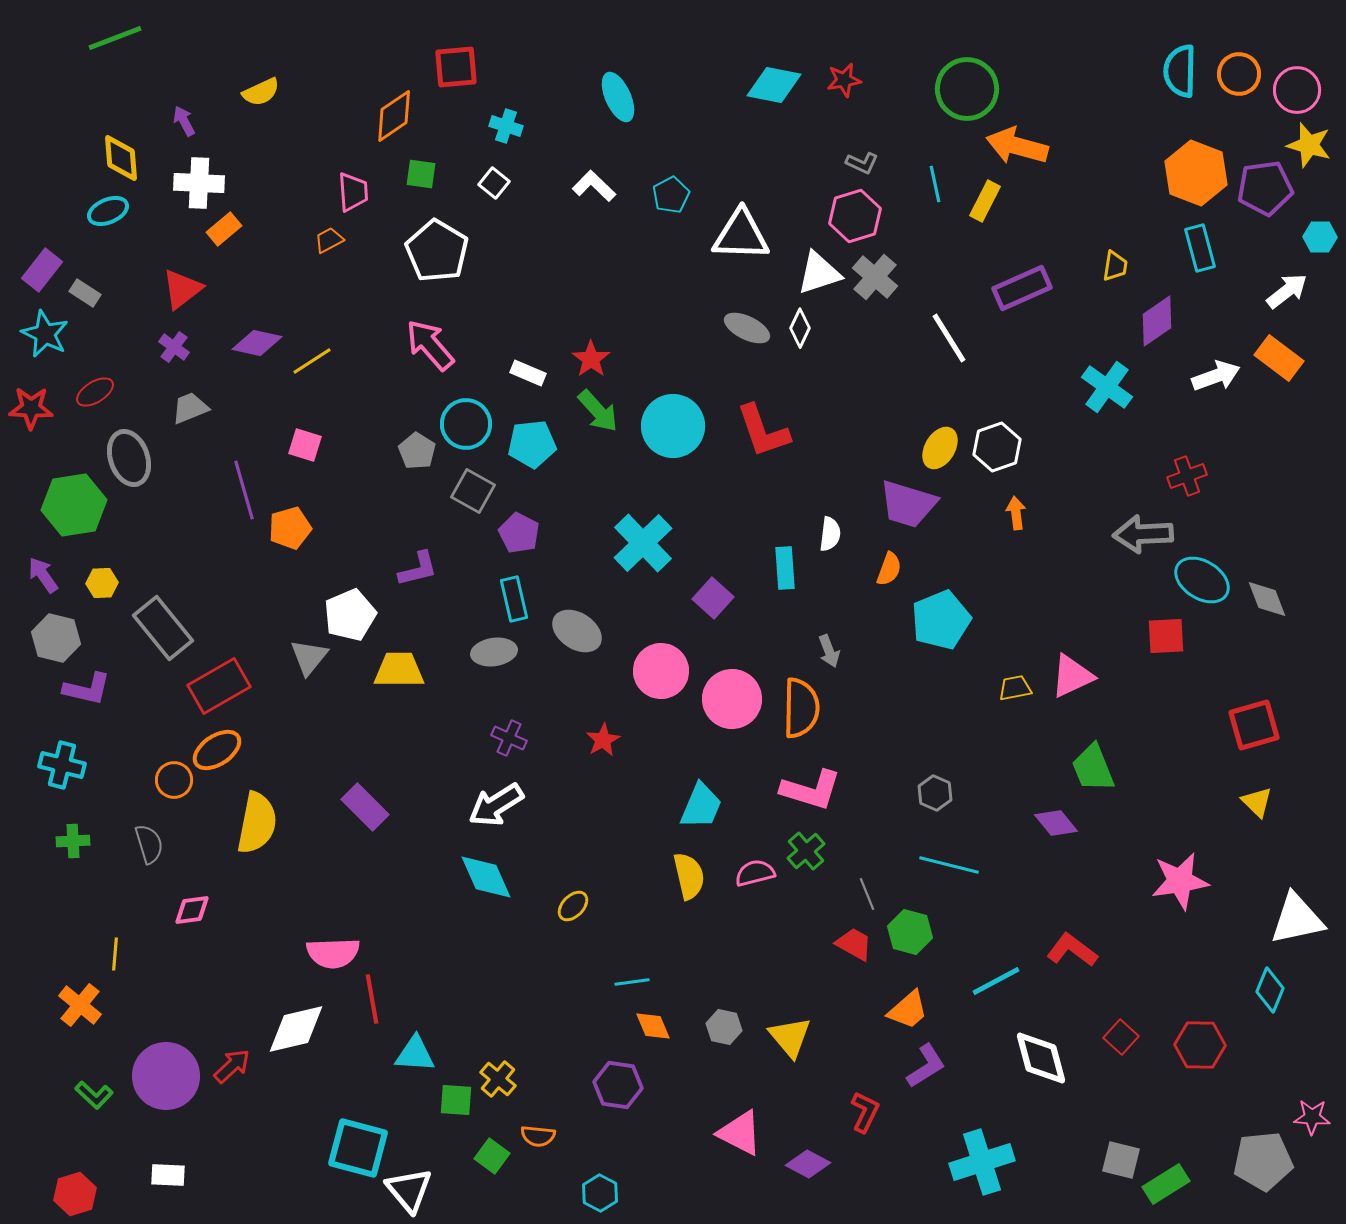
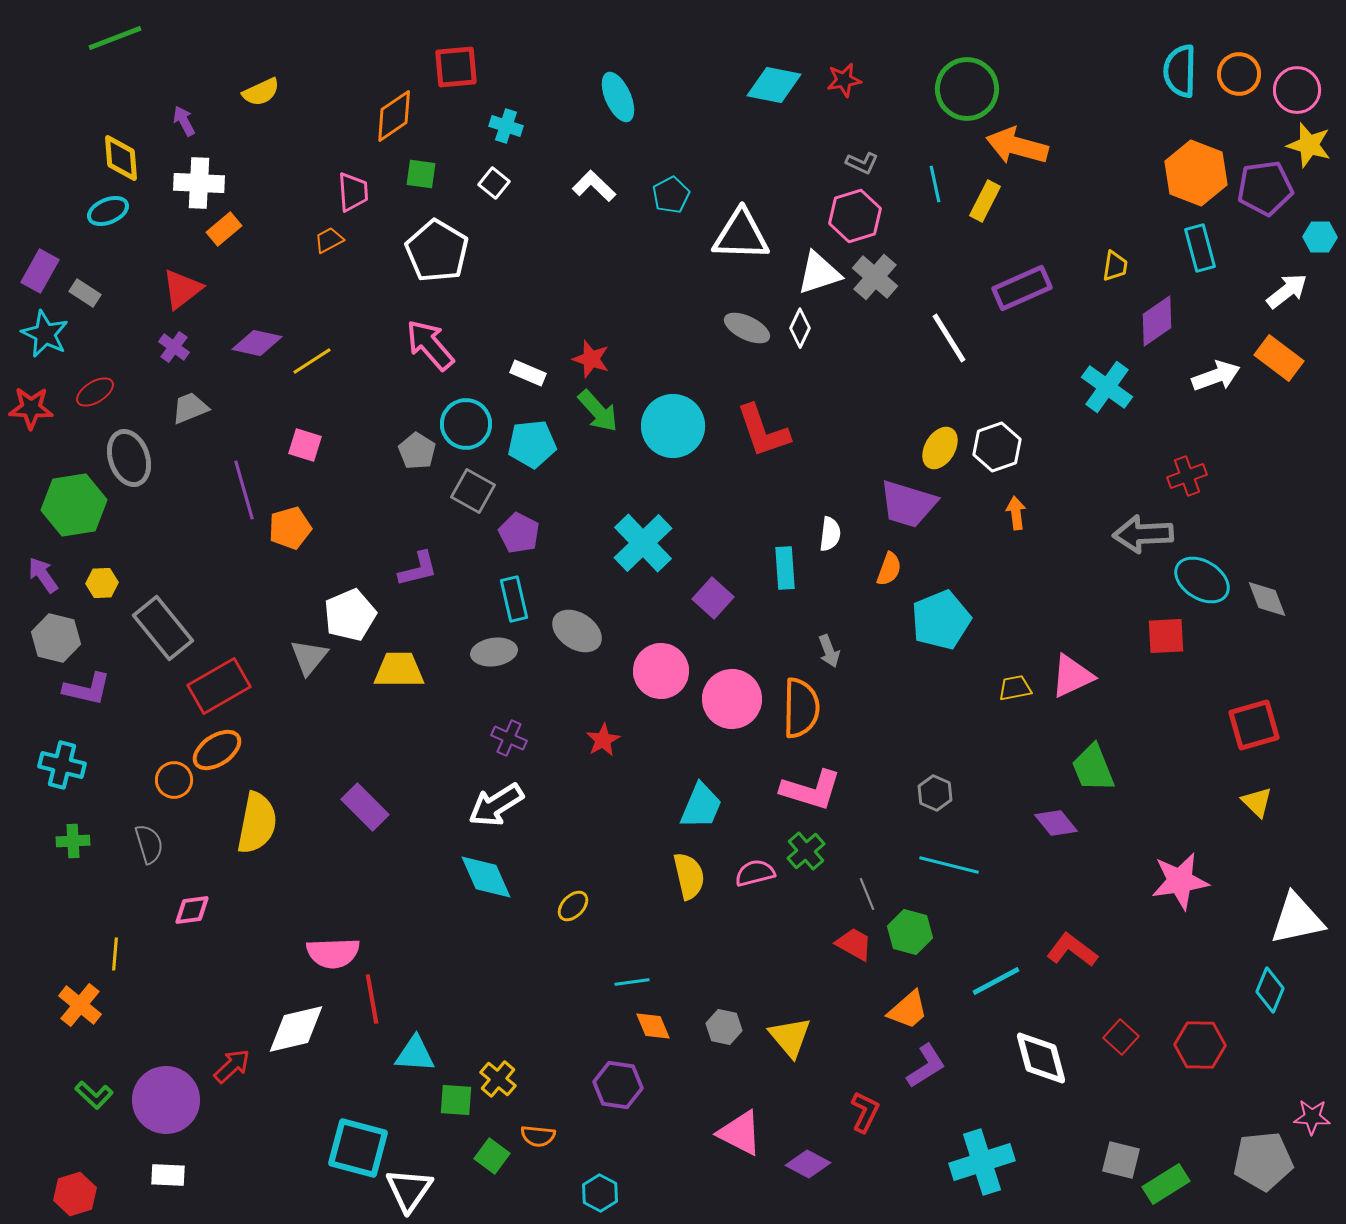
purple rectangle at (42, 270): moved 2 px left, 1 px down; rotated 9 degrees counterclockwise
red star at (591, 359): rotated 18 degrees counterclockwise
purple circle at (166, 1076): moved 24 px down
white triangle at (409, 1190): rotated 15 degrees clockwise
